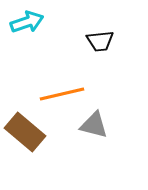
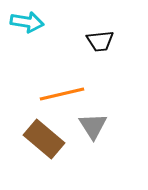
cyan arrow: rotated 28 degrees clockwise
gray triangle: moved 1 px left, 1 px down; rotated 44 degrees clockwise
brown rectangle: moved 19 px right, 7 px down
